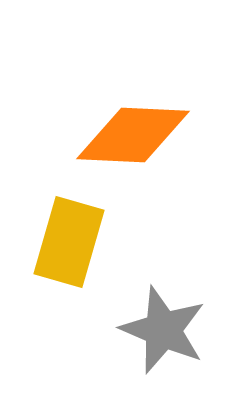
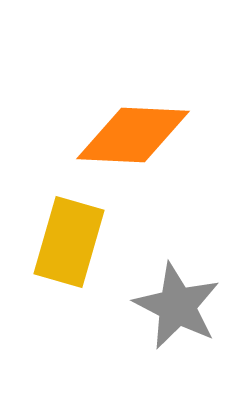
gray star: moved 14 px right, 24 px up; rotated 4 degrees clockwise
